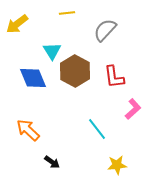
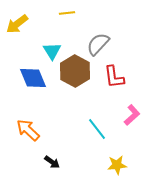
gray semicircle: moved 7 px left, 14 px down
pink L-shape: moved 1 px left, 6 px down
